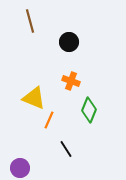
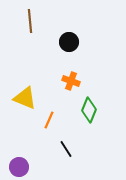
brown line: rotated 10 degrees clockwise
yellow triangle: moved 9 px left
purple circle: moved 1 px left, 1 px up
